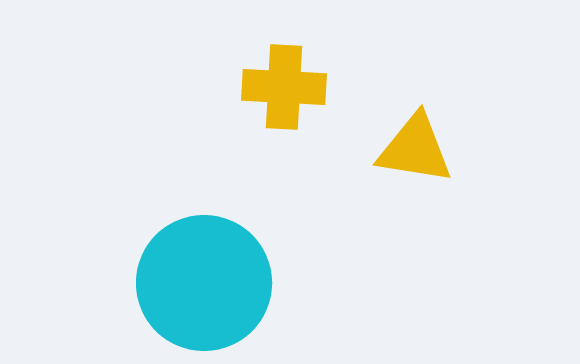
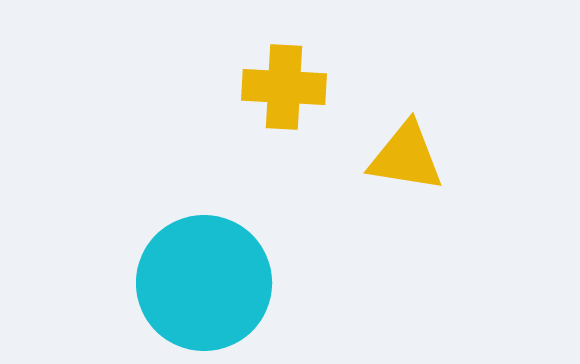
yellow triangle: moved 9 px left, 8 px down
